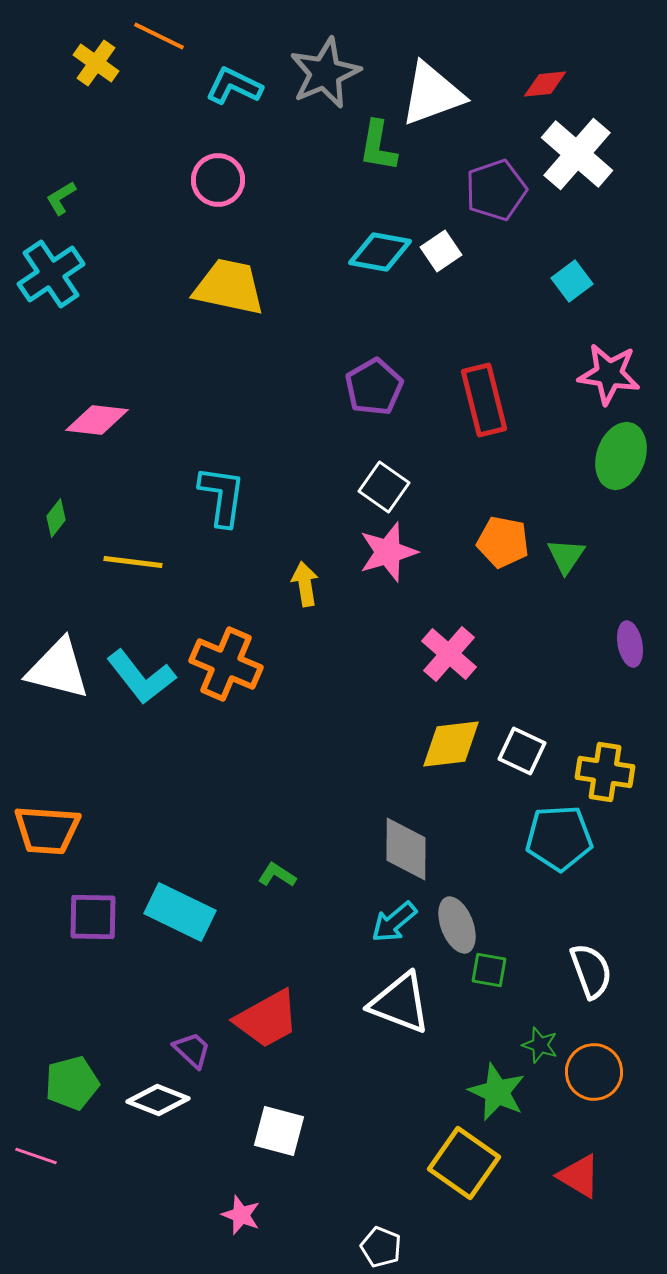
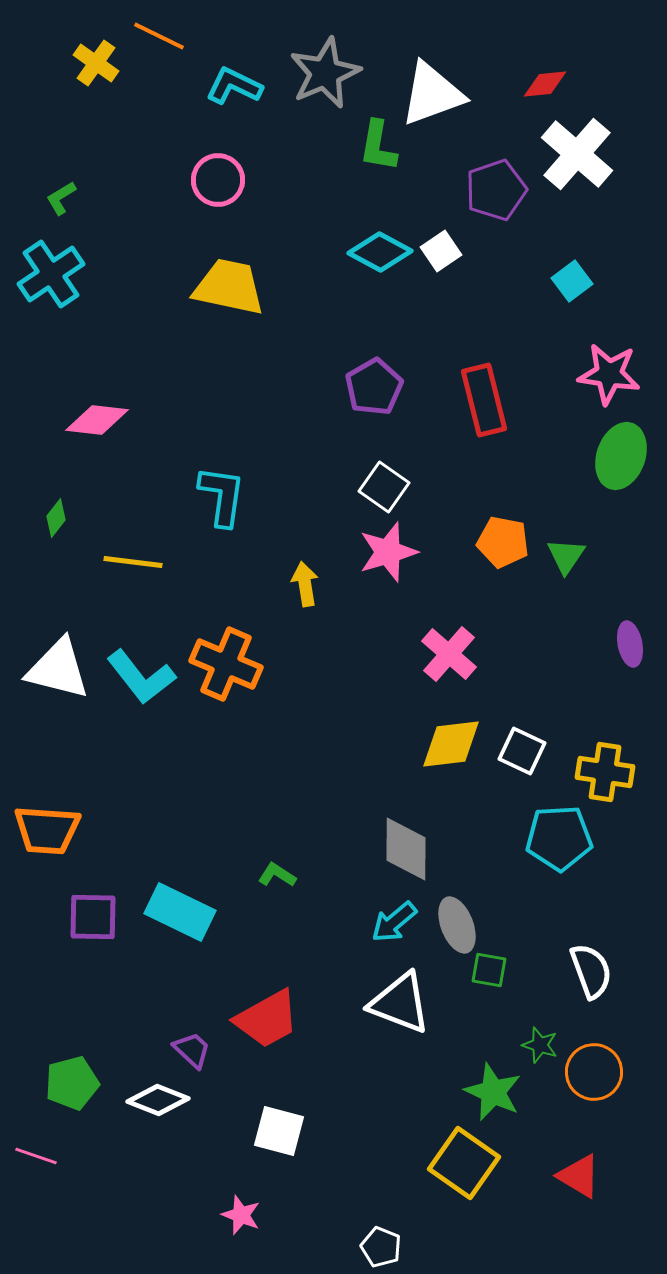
cyan diamond at (380, 252): rotated 18 degrees clockwise
green star at (497, 1092): moved 4 px left
